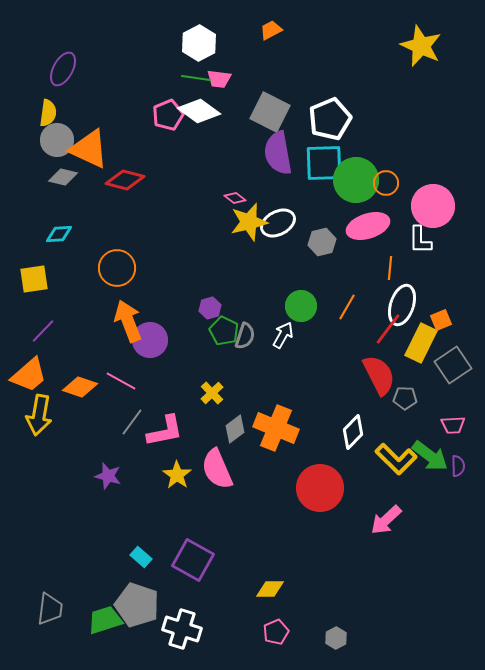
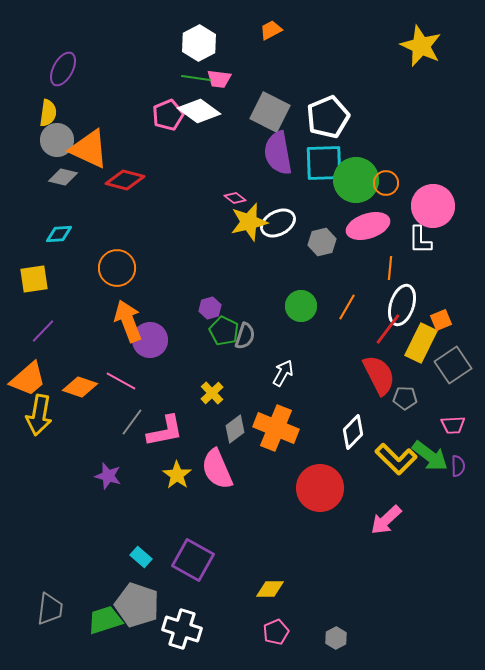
white pentagon at (330, 119): moved 2 px left, 2 px up
white arrow at (283, 335): moved 38 px down
orange trapezoid at (29, 375): moved 1 px left, 4 px down
